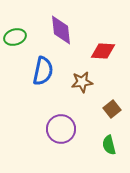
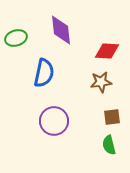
green ellipse: moved 1 px right, 1 px down
red diamond: moved 4 px right
blue semicircle: moved 1 px right, 2 px down
brown star: moved 19 px right
brown square: moved 8 px down; rotated 30 degrees clockwise
purple circle: moved 7 px left, 8 px up
